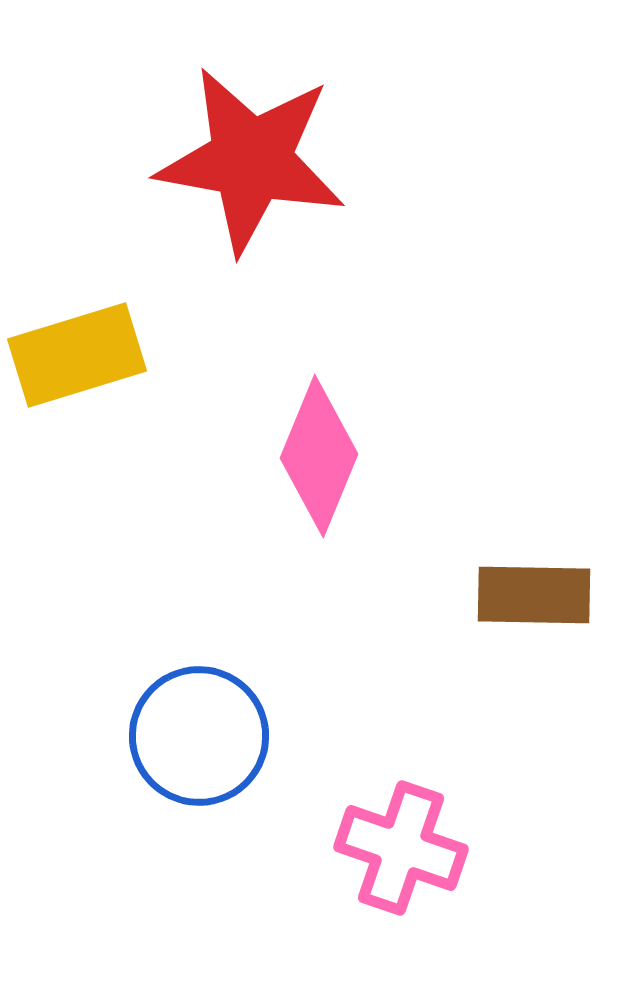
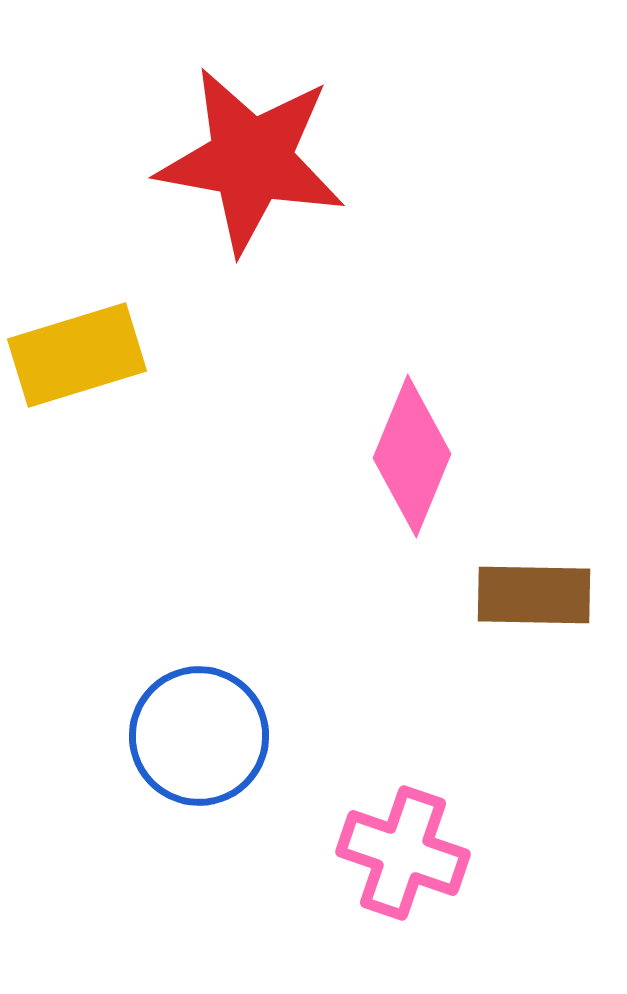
pink diamond: moved 93 px right
pink cross: moved 2 px right, 5 px down
